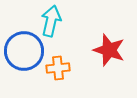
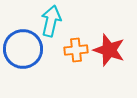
blue circle: moved 1 px left, 2 px up
orange cross: moved 18 px right, 18 px up
